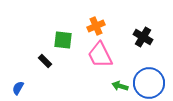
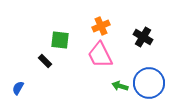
orange cross: moved 5 px right
green square: moved 3 px left
